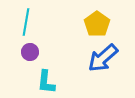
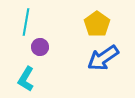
purple circle: moved 10 px right, 5 px up
blue arrow: rotated 8 degrees clockwise
cyan L-shape: moved 20 px left, 3 px up; rotated 25 degrees clockwise
